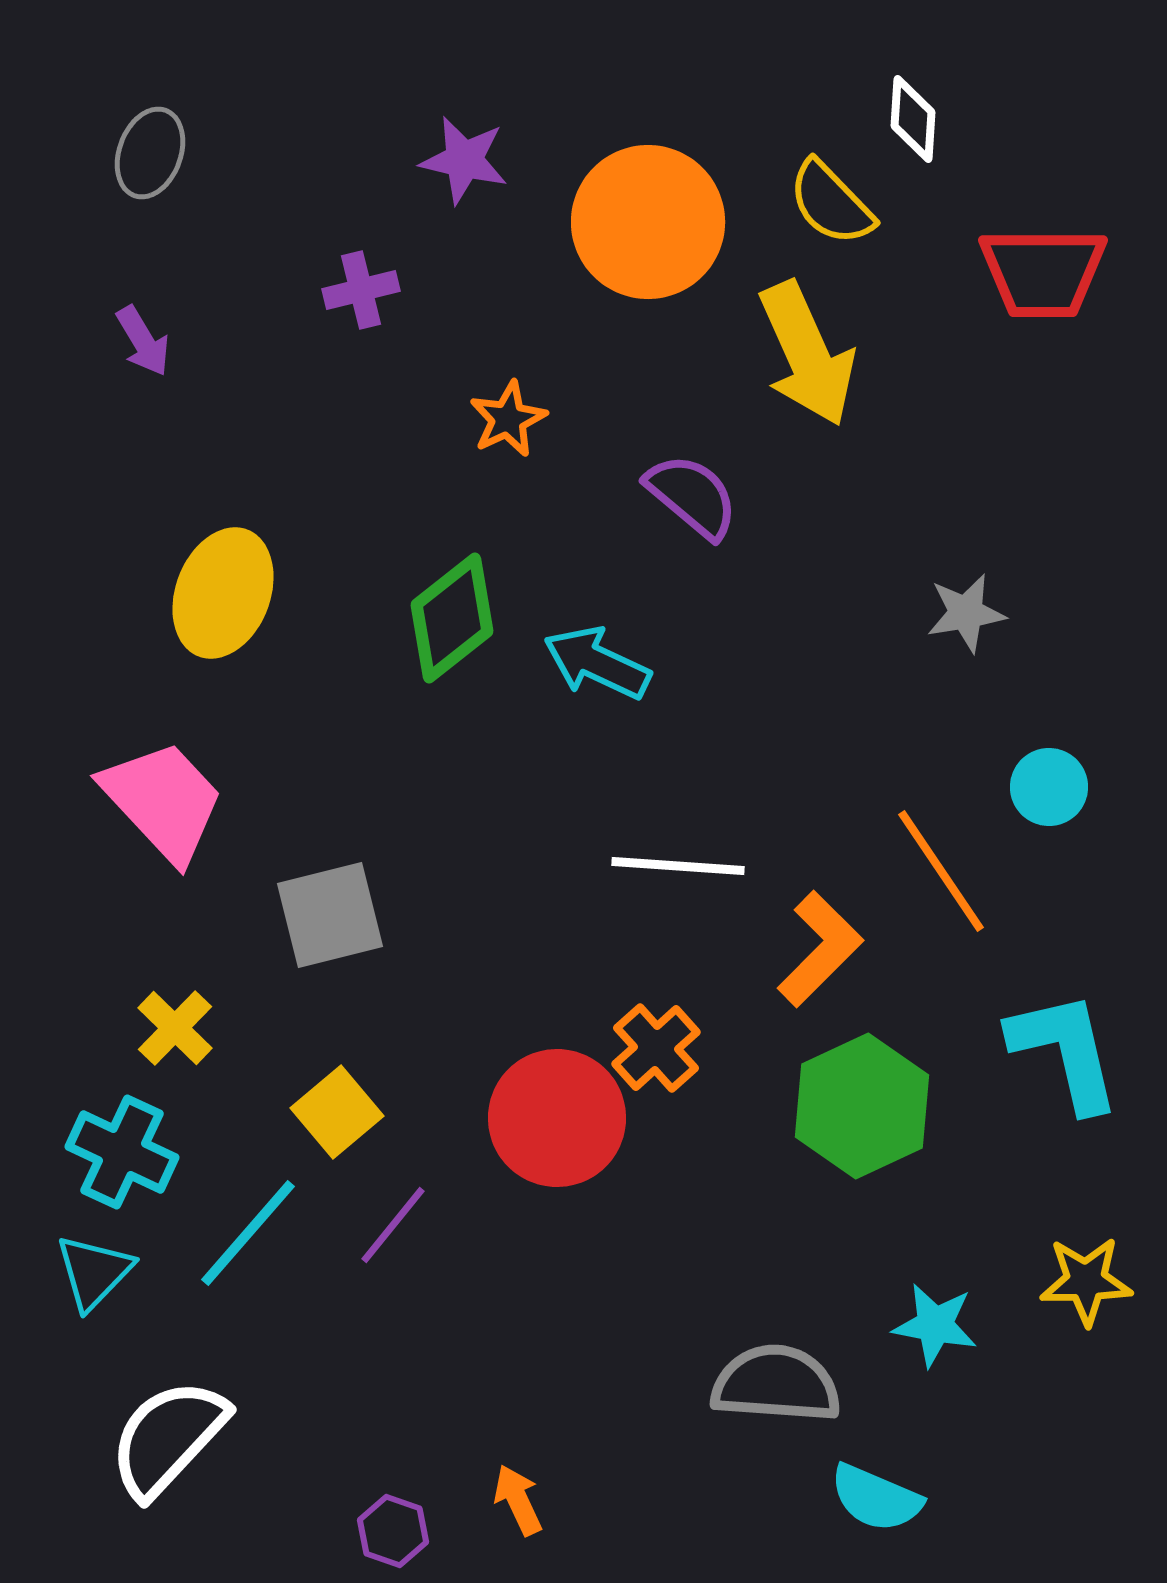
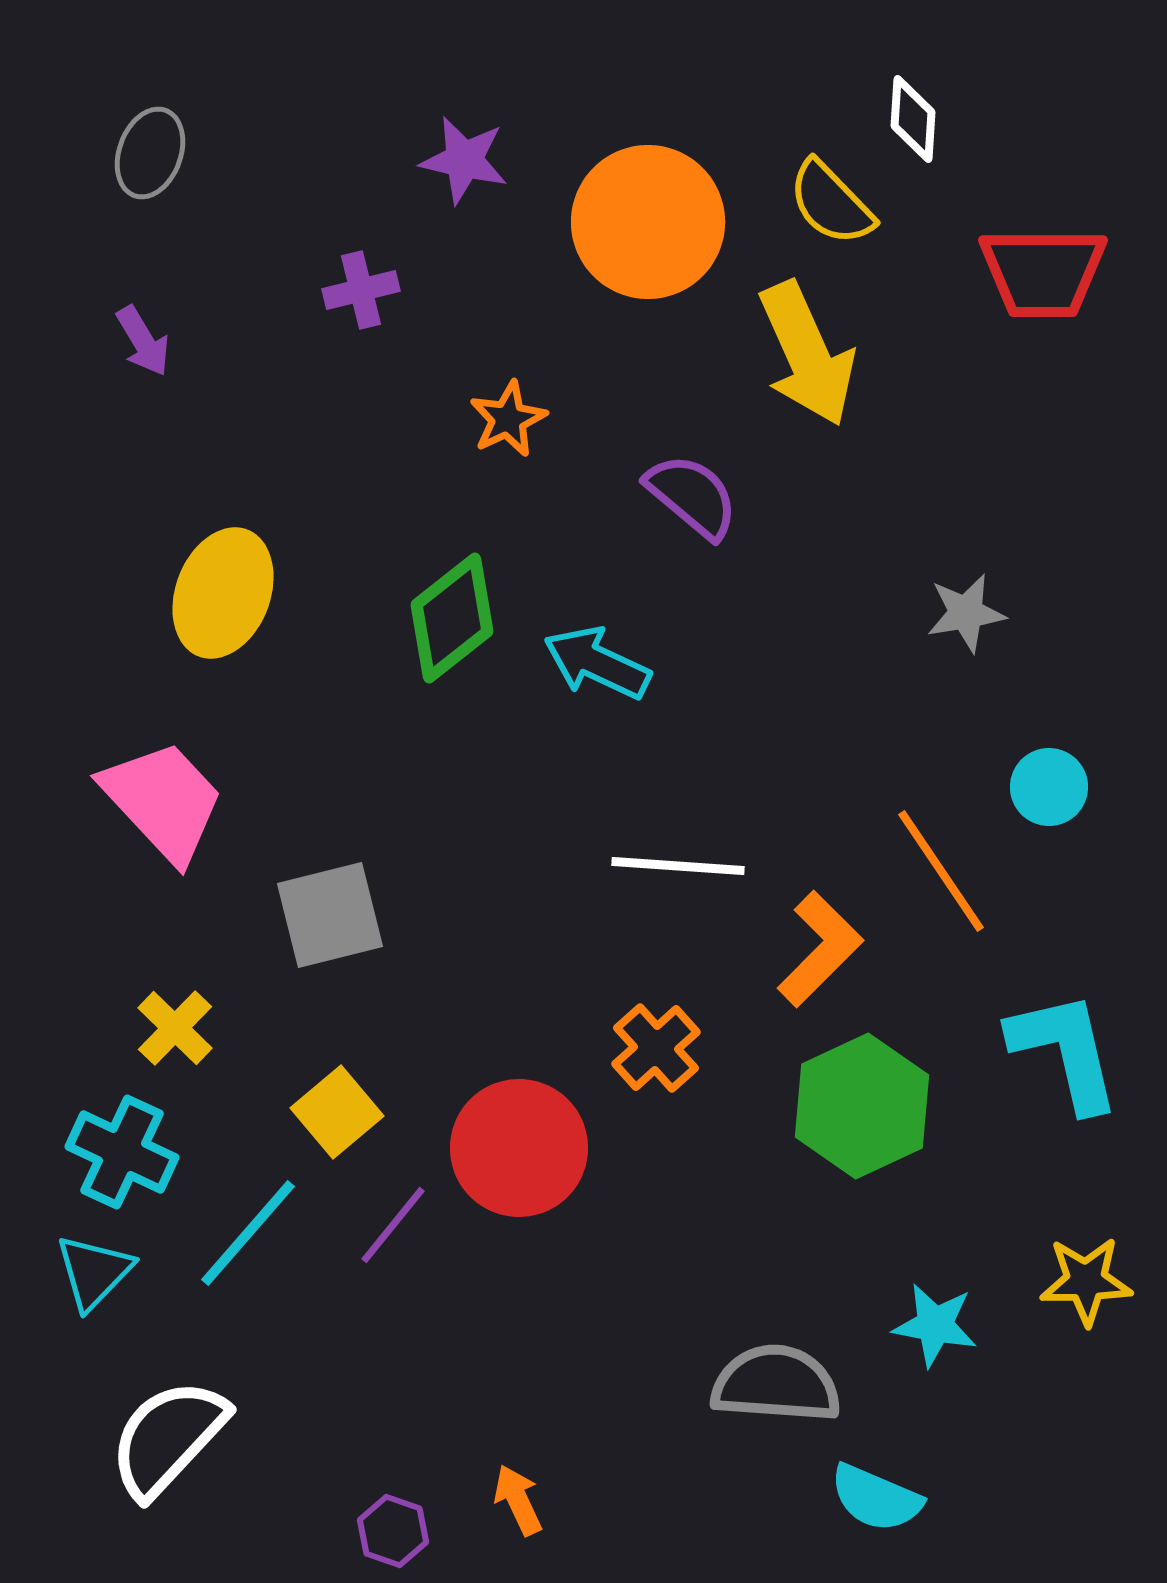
red circle: moved 38 px left, 30 px down
